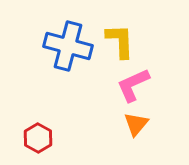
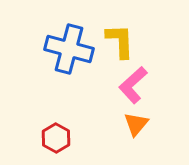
blue cross: moved 1 px right, 3 px down
pink L-shape: rotated 18 degrees counterclockwise
red hexagon: moved 18 px right
